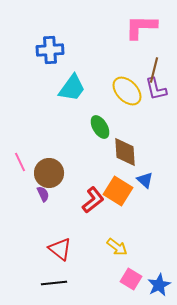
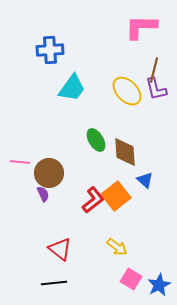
green ellipse: moved 4 px left, 13 px down
pink line: rotated 60 degrees counterclockwise
orange square: moved 2 px left, 5 px down; rotated 20 degrees clockwise
